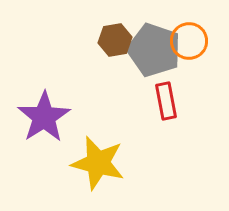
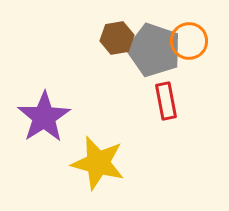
brown hexagon: moved 2 px right, 2 px up
